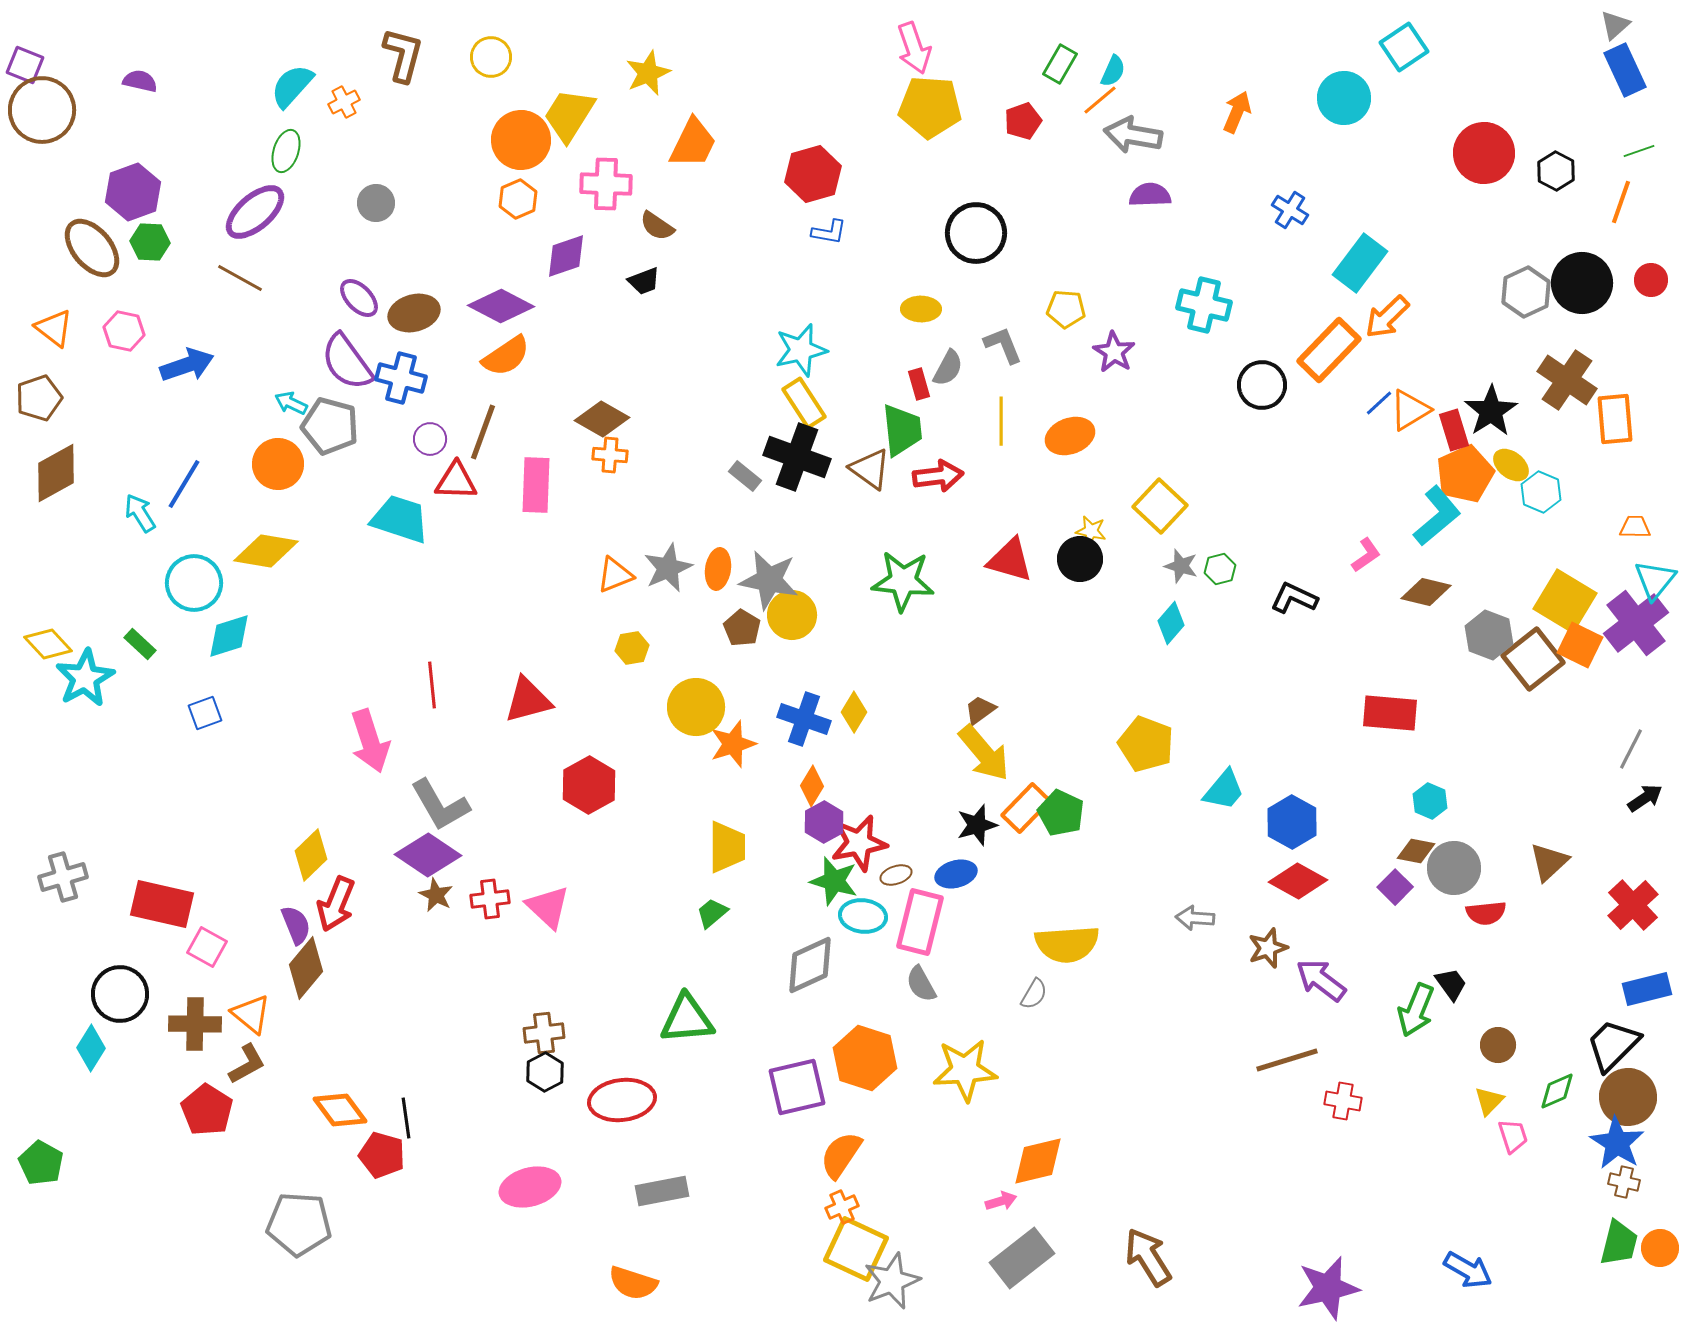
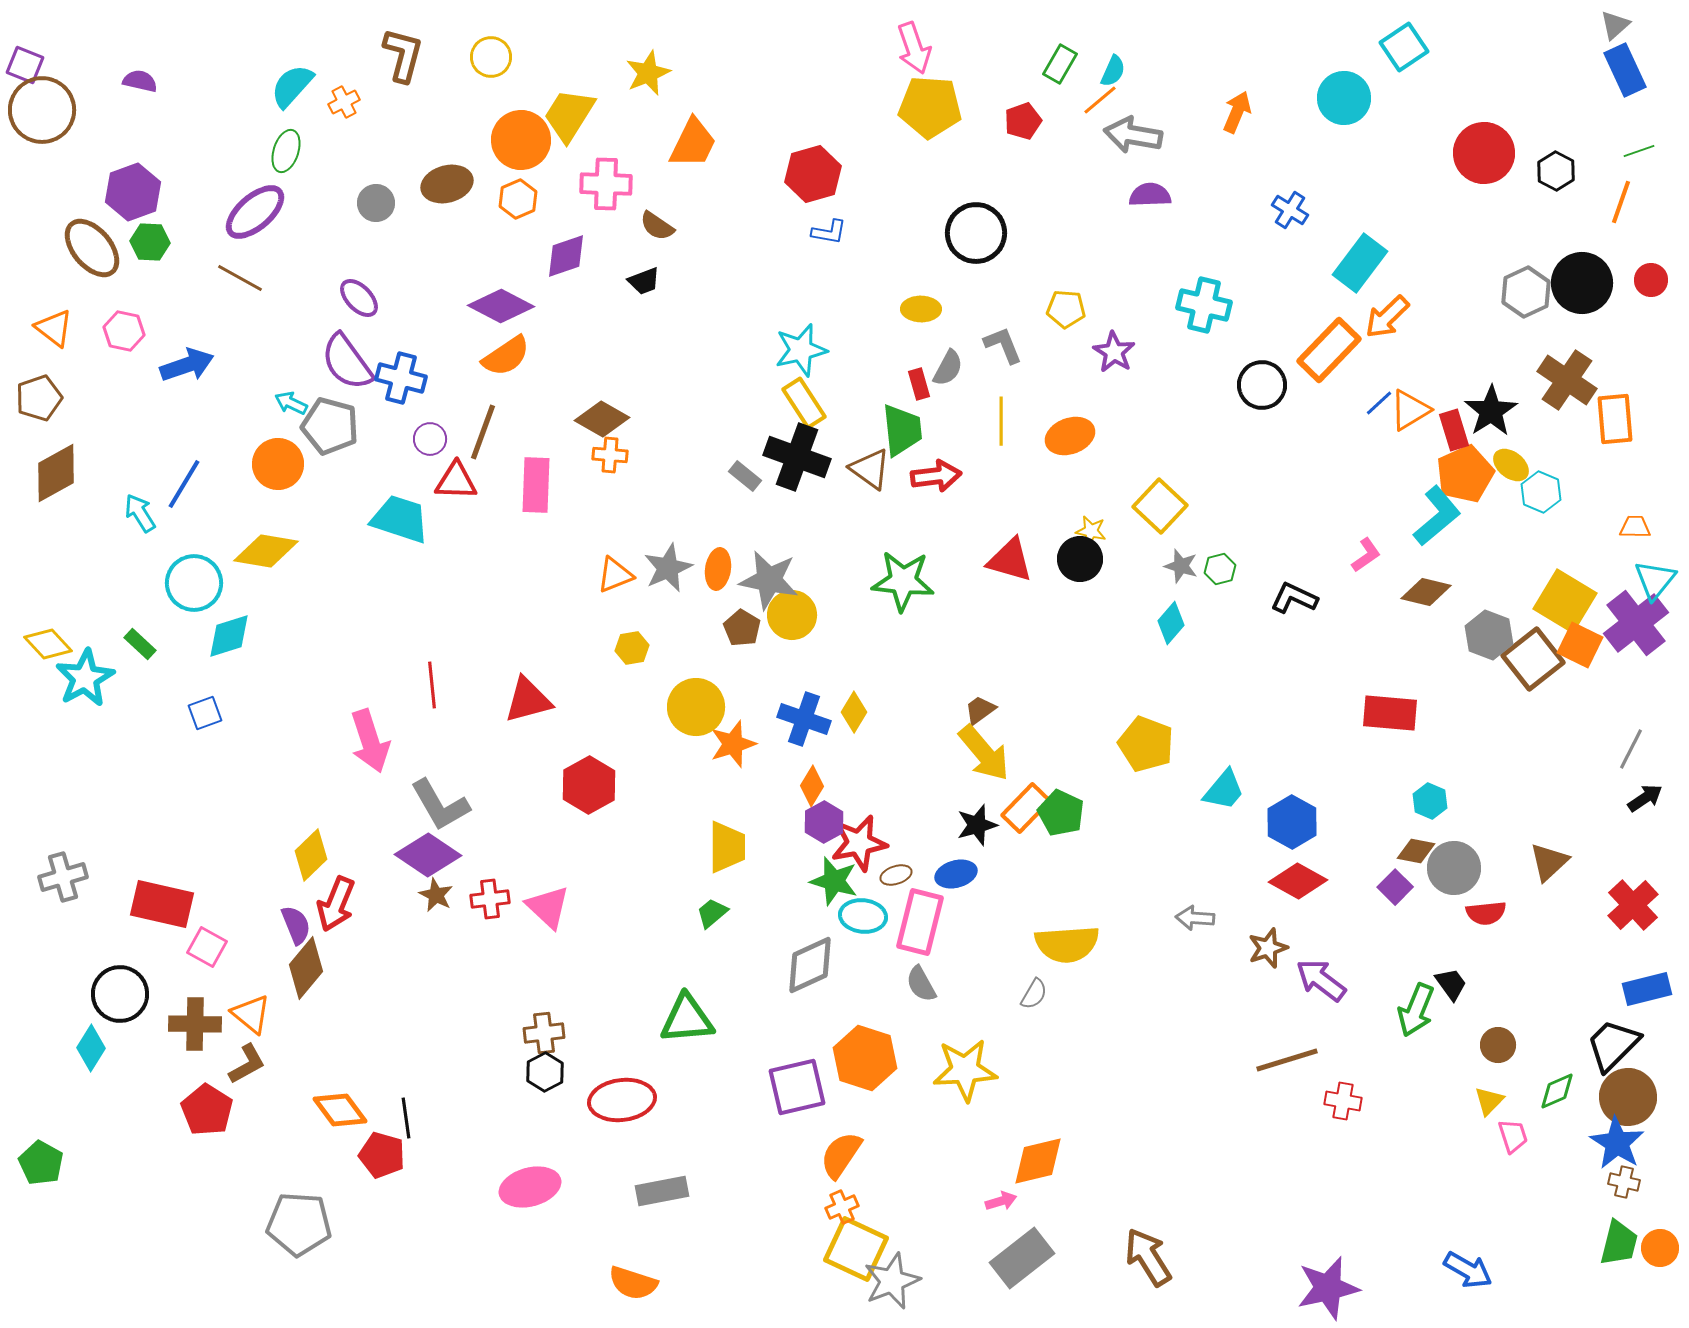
brown ellipse at (414, 313): moved 33 px right, 129 px up
red arrow at (938, 476): moved 2 px left
